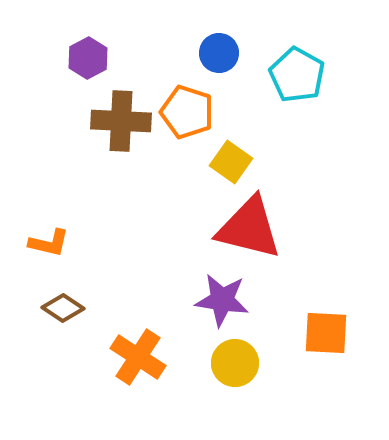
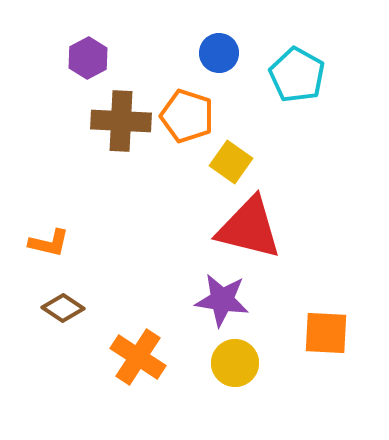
orange pentagon: moved 4 px down
